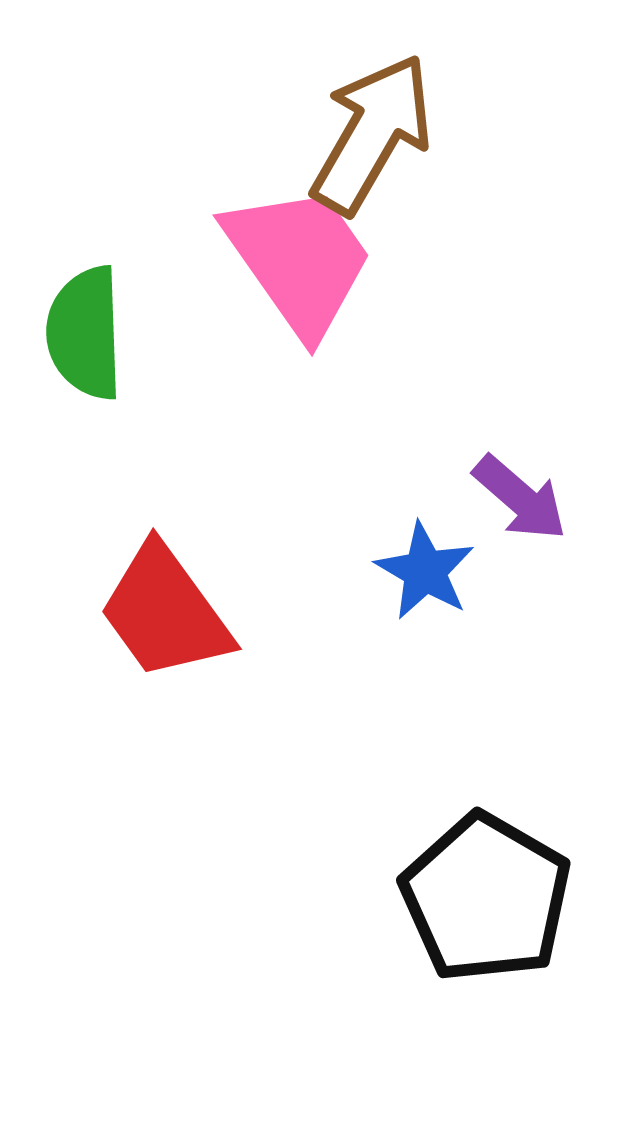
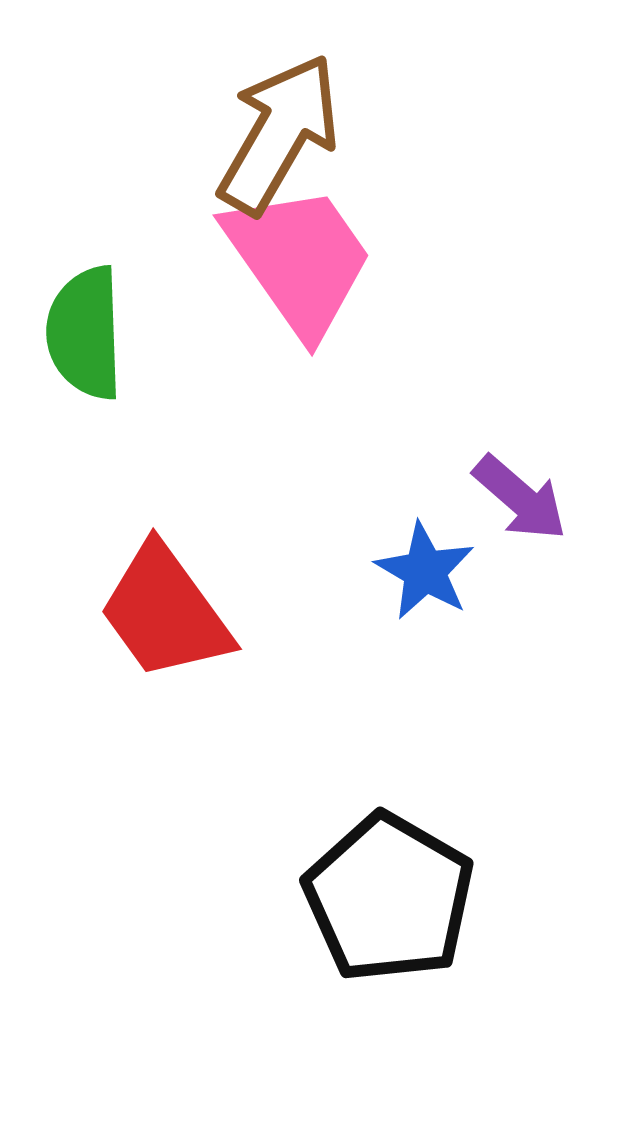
brown arrow: moved 93 px left
black pentagon: moved 97 px left
